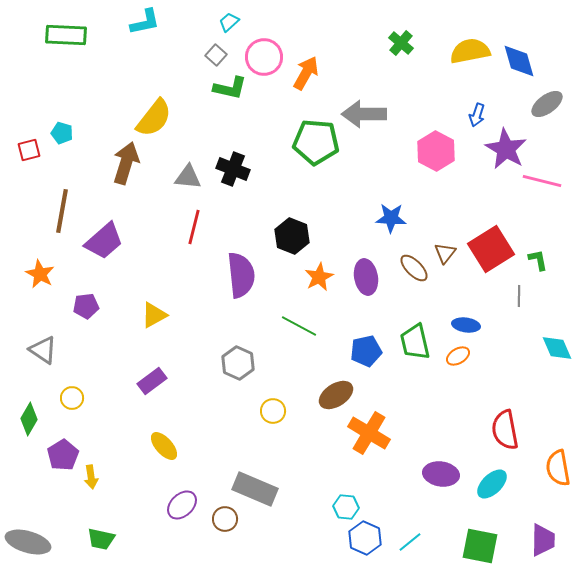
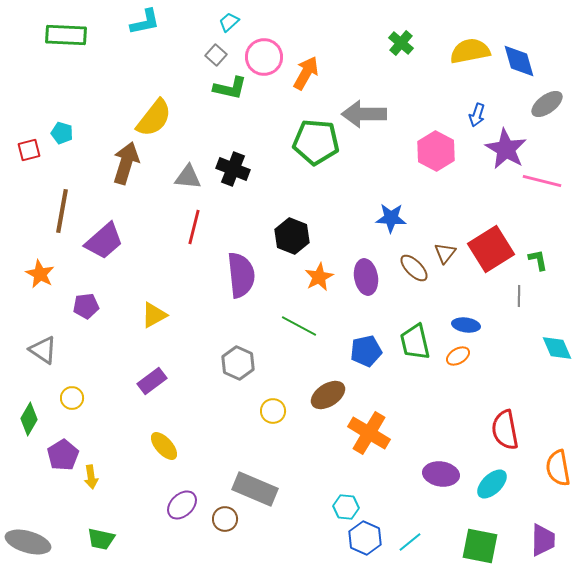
brown ellipse at (336, 395): moved 8 px left
